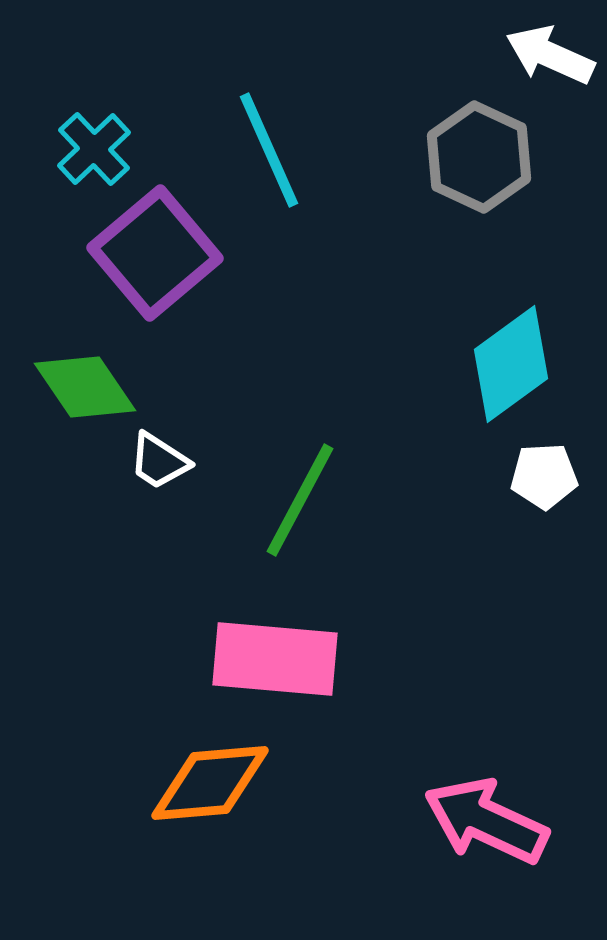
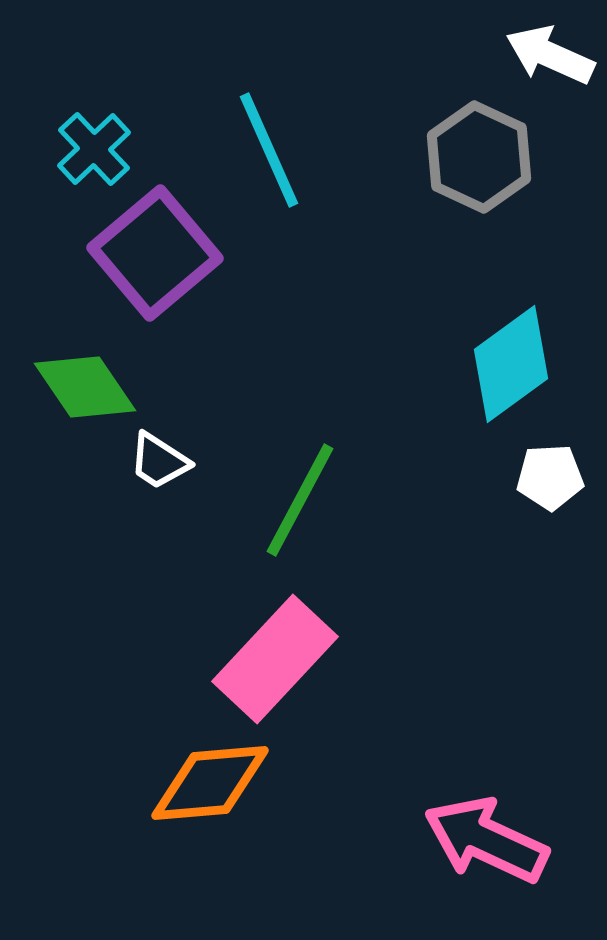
white pentagon: moved 6 px right, 1 px down
pink rectangle: rotated 52 degrees counterclockwise
pink arrow: moved 19 px down
